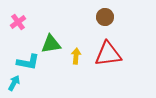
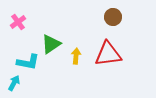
brown circle: moved 8 px right
green triangle: rotated 25 degrees counterclockwise
